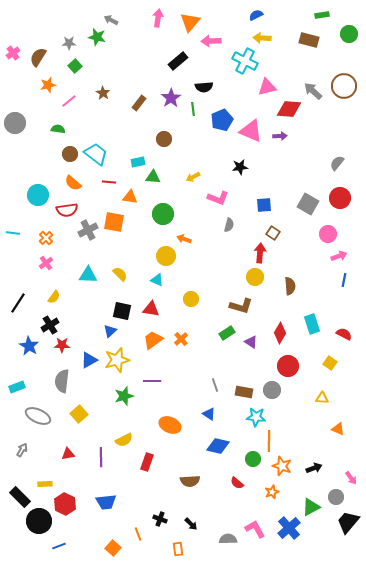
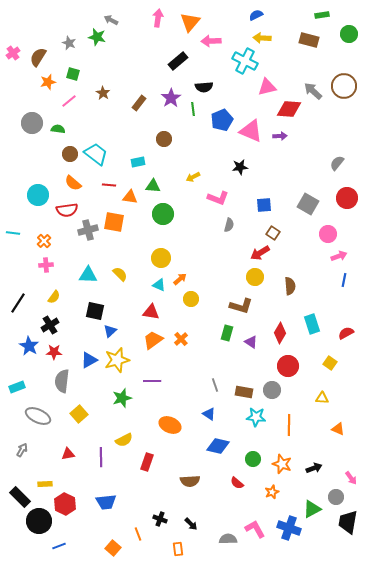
gray star at (69, 43): rotated 24 degrees clockwise
green square at (75, 66): moved 2 px left, 8 px down; rotated 32 degrees counterclockwise
orange star at (48, 85): moved 3 px up
gray circle at (15, 123): moved 17 px right
green triangle at (153, 177): moved 9 px down
red line at (109, 182): moved 3 px down
red circle at (340, 198): moved 7 px right
gray cross at (88, 230): rotated 12 degrees clockwise
orange cross at (46, 238): moved 2 px left, 3 px down
orange arrow at (184, 239): moved 4 px left, 40 px down; rotated 120 degrees clockwise
red arrow at (260, 253): rotated 126 degrees counterclockwise
yellow circle at (166, 256): moved 5 px left, 2 px down
pink cross at (46, 263): moved 2 px down; rotated 32 degrees clockwise
cyan triangle at (157, 280): moved 2 px right, 5 px down
red triangle at (151, 309): moved 3 px down
black square at (122, 311): moved 27 px left
green rectangle at (227, 333): rotated 42 degrees counterclockwise
red semicircle at (344, 334): moved 2 px right, 1 px up; rotated 56 degrees counterclockwise
red star at (62, 345): moved 8 px left, 7 px down
green star at (124, 396): moved 2 px left, 2 px down
orange line at (269, 441): moved 20 px right, 16 px up
orange star at (282, 466): moved 2 px up
green triangle at (311, 507): moved 1 px right, 2 px down
black trapezoid at (348, 522): rotated 30 degrees counterclockwise
blue cross at (289, 528): rotated 30 degrees counterclockwise
